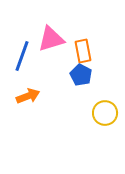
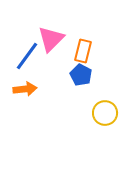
pink triangle: rotated 28 degrees counterclockwise
orange rectangle: rotated 25 degrees clockwise
blue line: moved 5 px right; rotated 16 degrees clockwise
orange arrow: moved 3 px left, 7 px up; rotated 15 degrees clockwise
